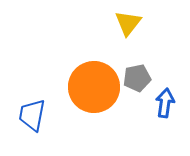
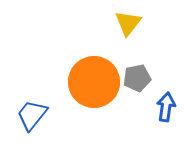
orange circle: moved 5 px up
blue arrow: moved 1 px right, 4 px down
blue trapezoid: rotated 28 degrees clockwise
